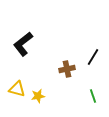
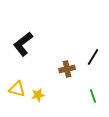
yellow star: moved 1 px up
